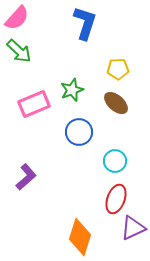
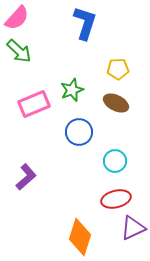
brown ellipse: rotated 15 degrees counterclockwise
red ellipse: rotated 56 degrees clockwise
